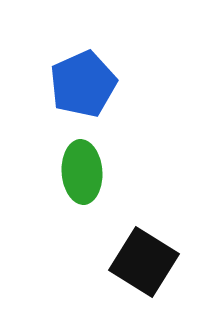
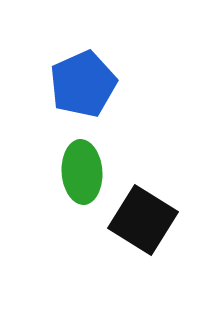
black square: moved 1 px left, 42 px up
